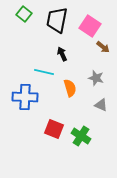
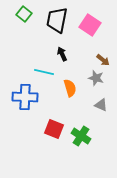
pink square: moved 1 px up
brown arrow: moved 13 px down
